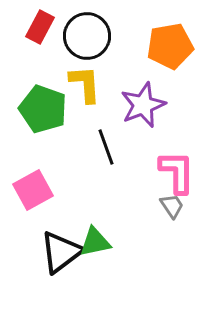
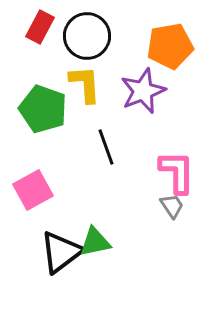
purple star: moved 14 px up
